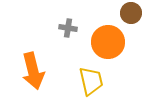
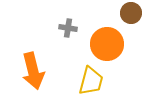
orange circle: moved 1 px left, 2 px down
yellow trapezoid: rotated 28 degrees clockwise
